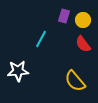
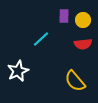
purple rectangle: rotated 16 degrees counterclockwise
cyan line: rotated 18 degrees clockwise
red semicircle: rotated 60 degrees counterclockwise
white star: rotated 20 degrees counterclockwise
